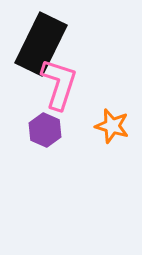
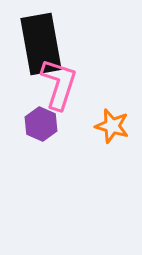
black rectangle: rotated 36 degrees counterclockwise
purple hexagon: moved 4 px left, 6 px up
